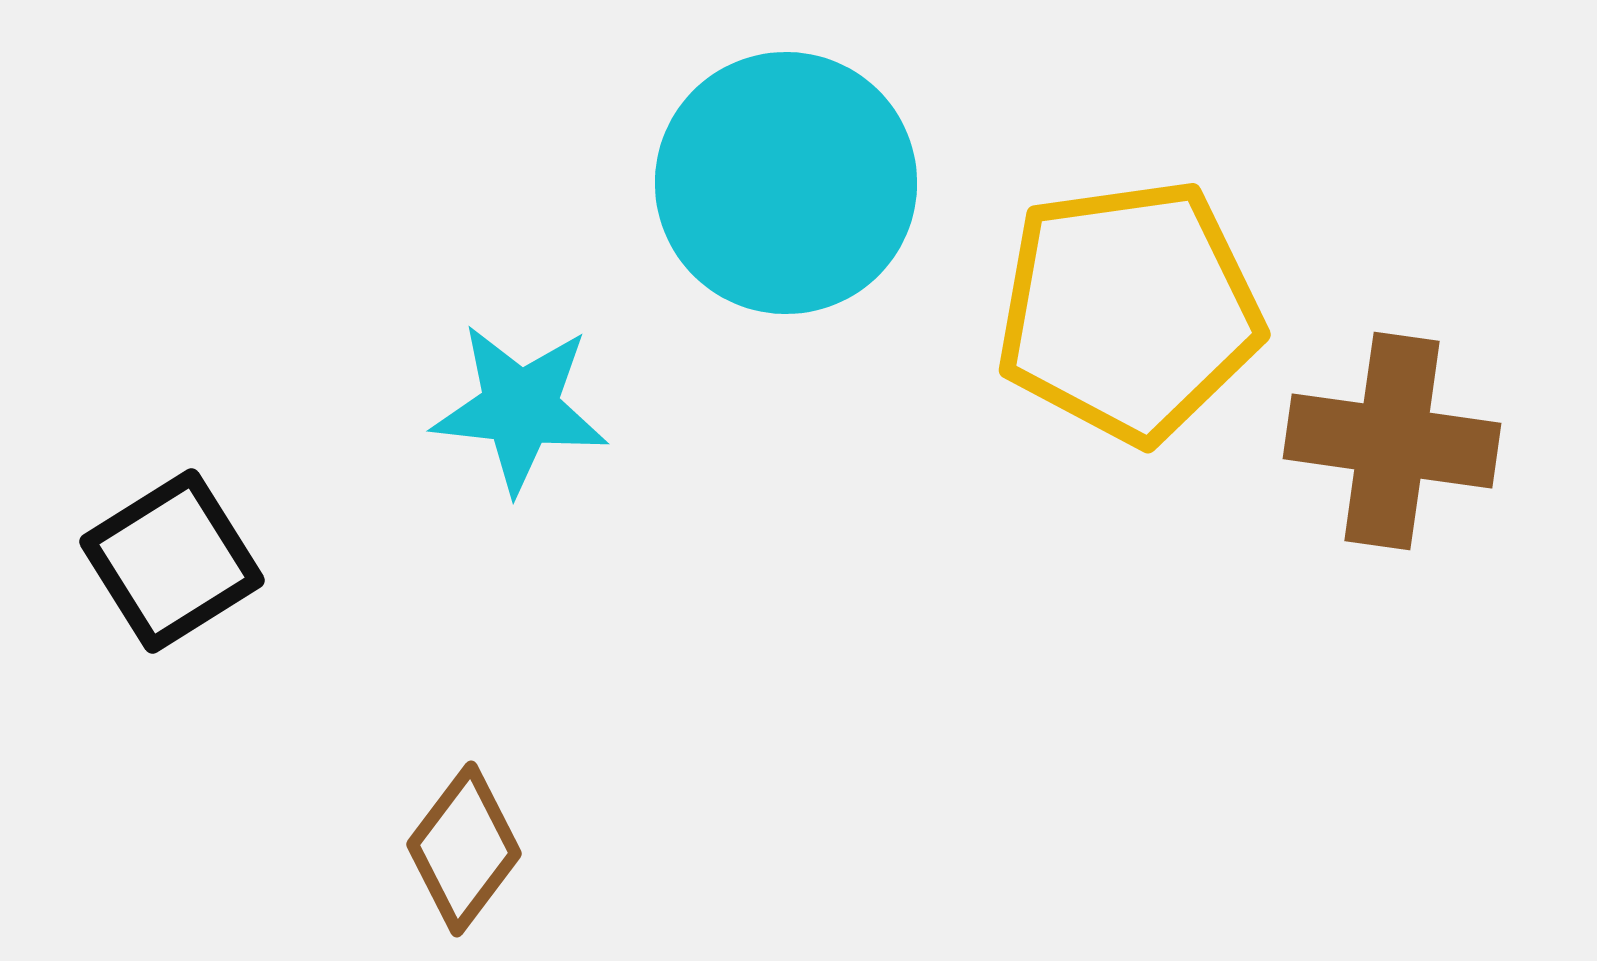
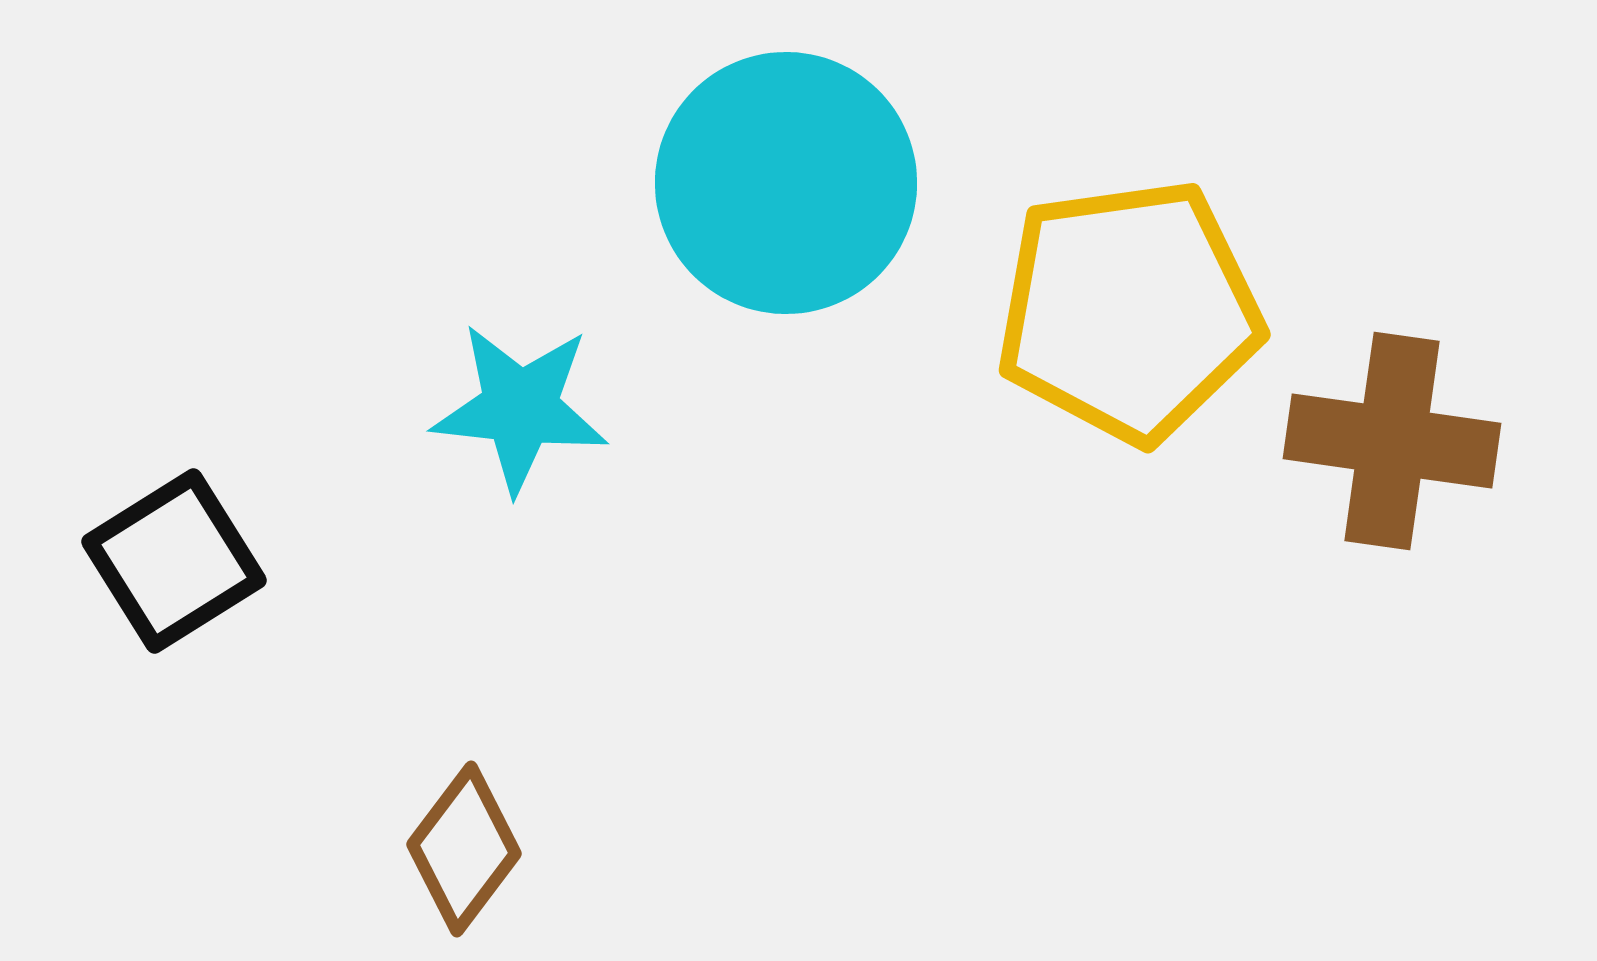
black square: moved 2 px right
